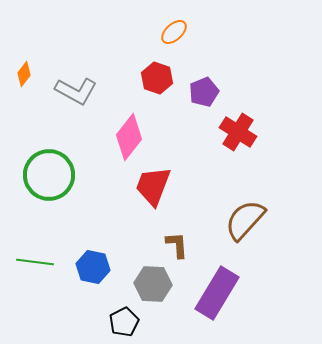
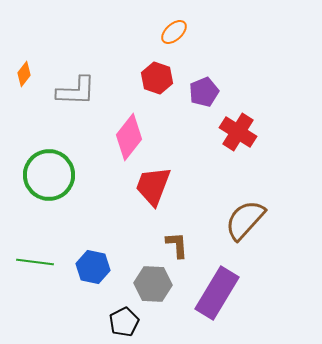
gray L-shape: rotated 27 degrees counterclockwise
